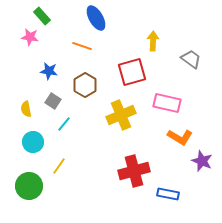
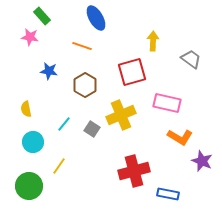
gray square: moved 39 px right, 28 px down
